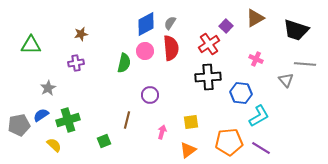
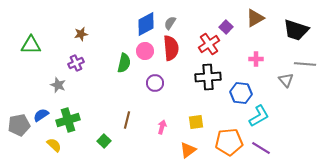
purple square: moved 1 px down
pink cross: rotated 24 degrees counterclockwise
purple cross: rotated 14 degrees counterclockwise
gray star: moved 10 px right, 3 px up; rotated 21 degrees counterclockwise
purple circle: moved 5 px right, 12 px up
yellow square: moved 5 px right
pink arrow: moved 5 px up
green square: rotated 24 degrees counterclockwise
